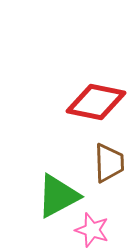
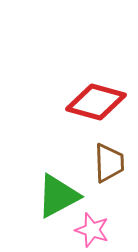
red diamond: rotated 4 degrees clockwise
